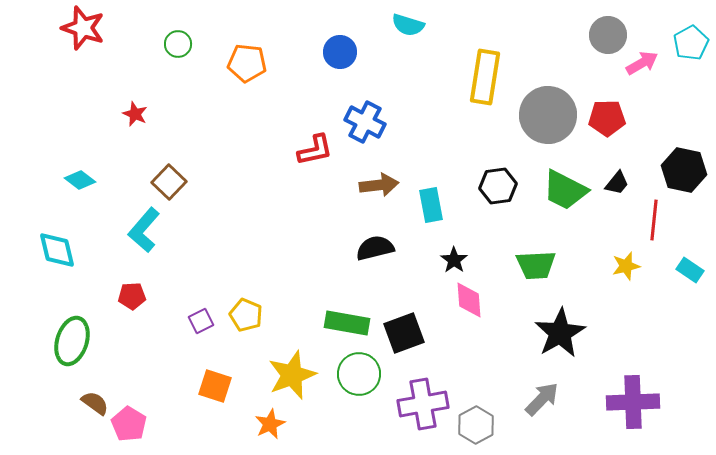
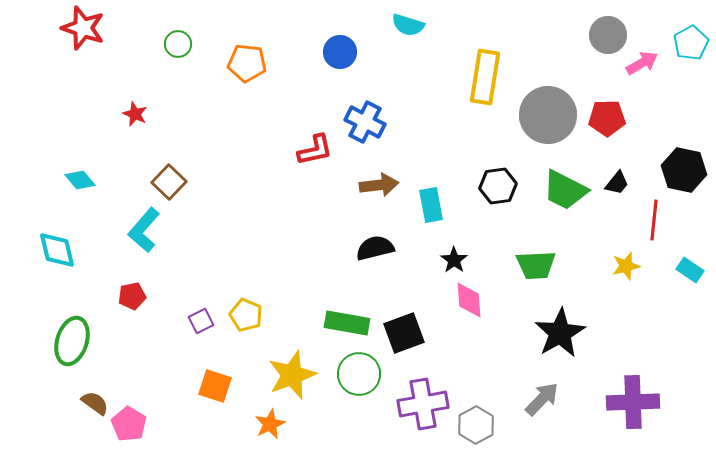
cyan diamond at (80, 180): rotated 12 degrees clockwise
red pentagon at (132, 296): rotated 8 degrees counterclockwise
